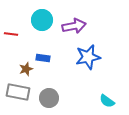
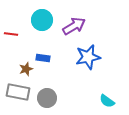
purple arrow: rotated 20 degrees counterclockwise
gray circle: moved 2 px left
